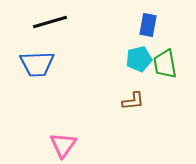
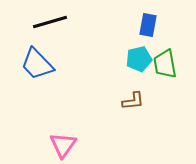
blue trapezoid: rotated 48 degrees clockwise
